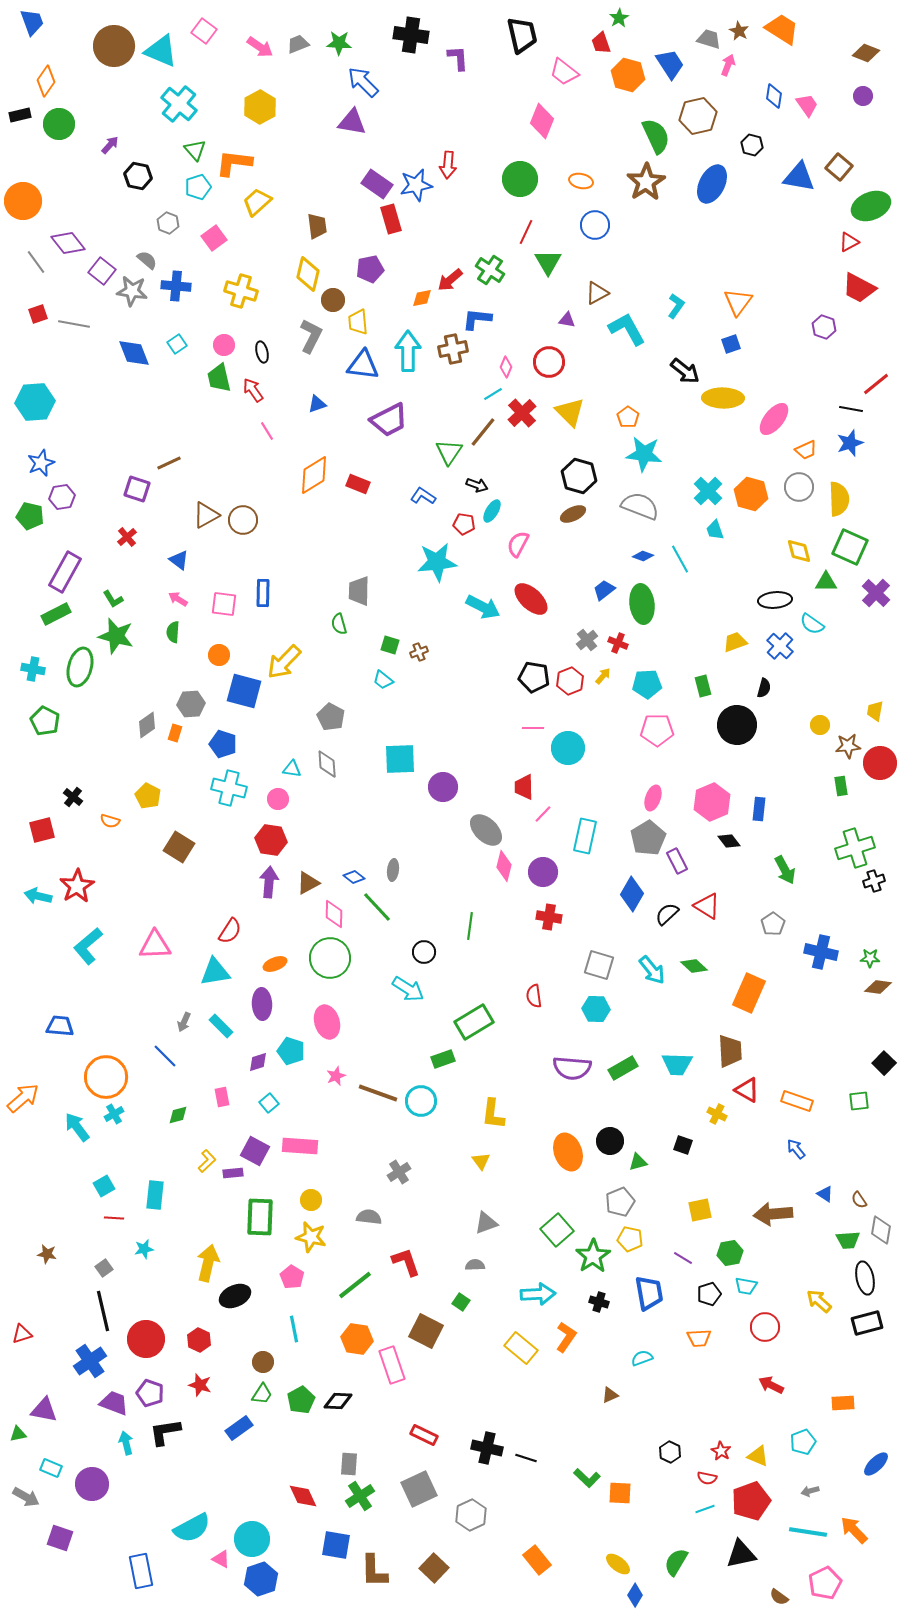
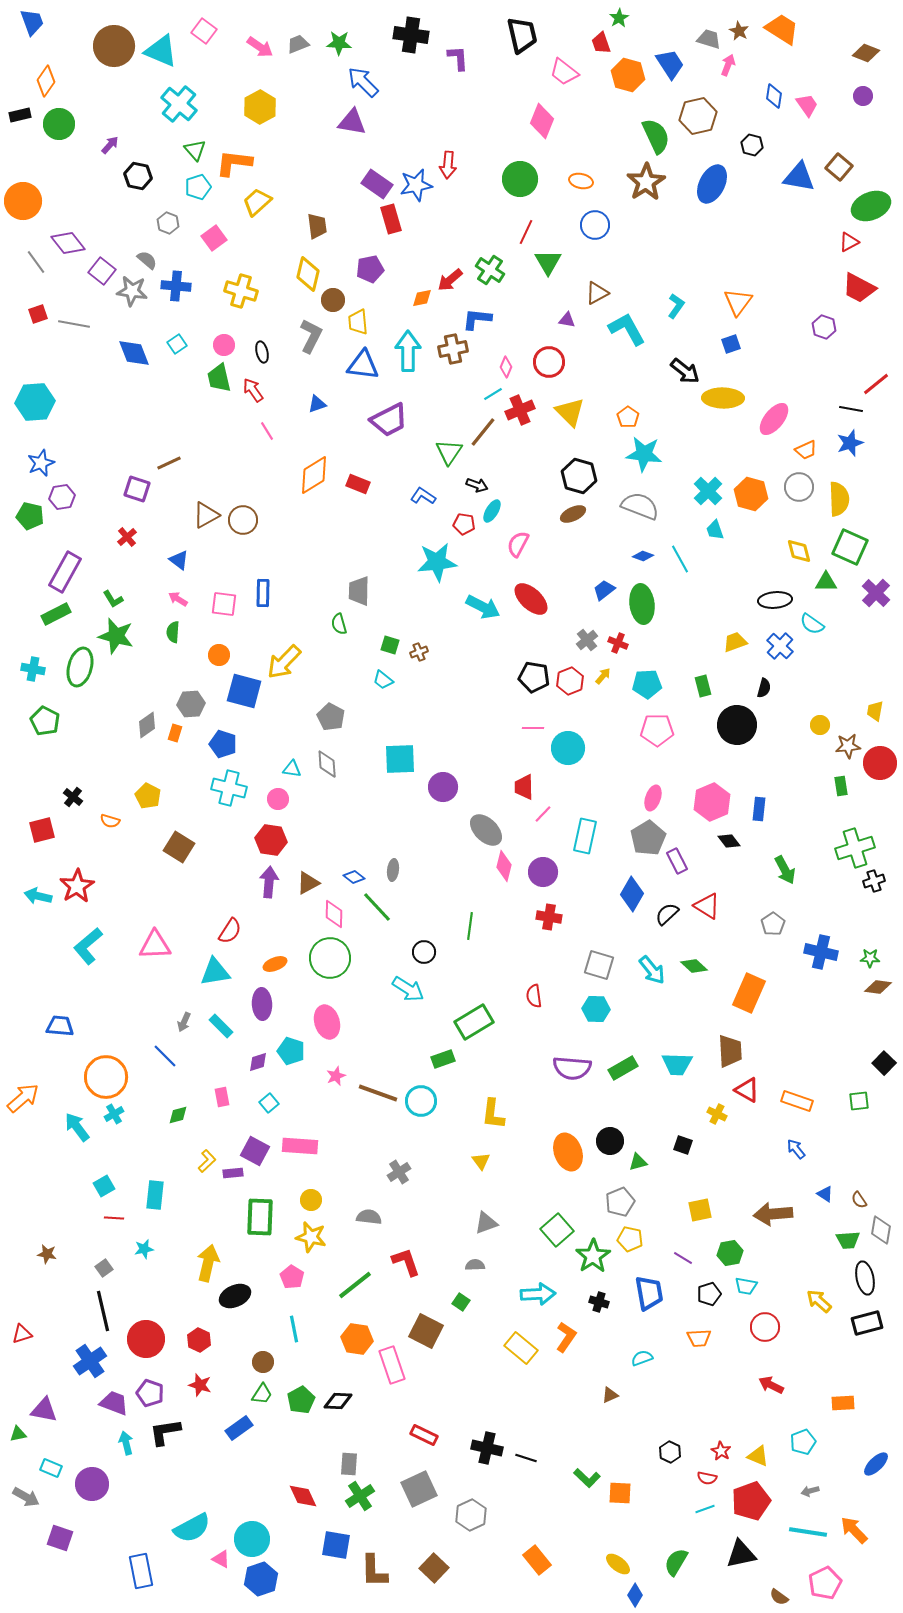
red cross at (522, 413): moved 2 px left, 3 px up; rotated 20 degrees clockwise
